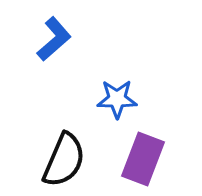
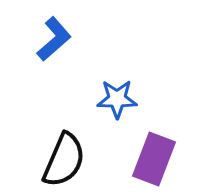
purple rectangle: moved 11 px right
